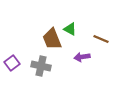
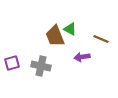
brown trapezoid: moved 3 px right, 3 px up
purple square: rotated 21 degrees clockwise
